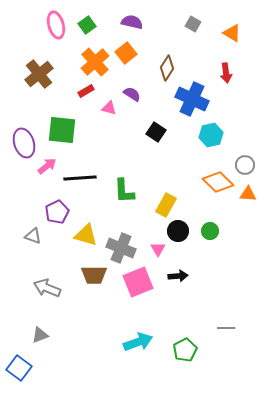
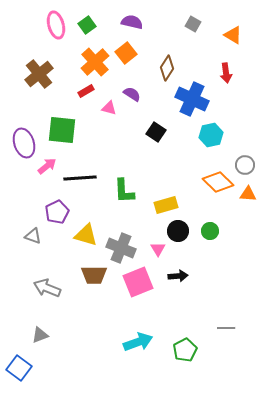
orange triangle at (232, 33): moved 1 px right, 2 px down
yellow rectangle at (166, 205): rotated 45 degrees clockwise
